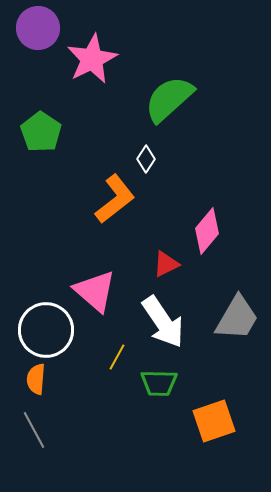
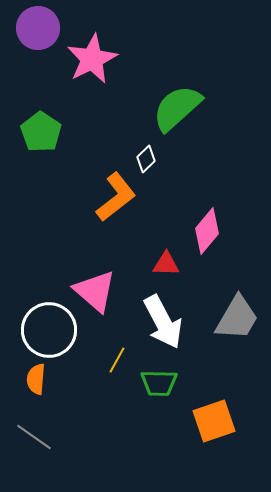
green semicircle: moved 8 px right, 9 px down
white diamond: rotated 12 degrees clockwise
orange L-shape: moved 1 px right, 2 px up
red triangle: rotated 28 degrees clockwise
white arrow: rotated 6 degrees clockwise
white circle: moved 3 px right
yellow line: moved 3 px down
gray line: moved 7 px down; rotated 27 degrees counterclockwise
